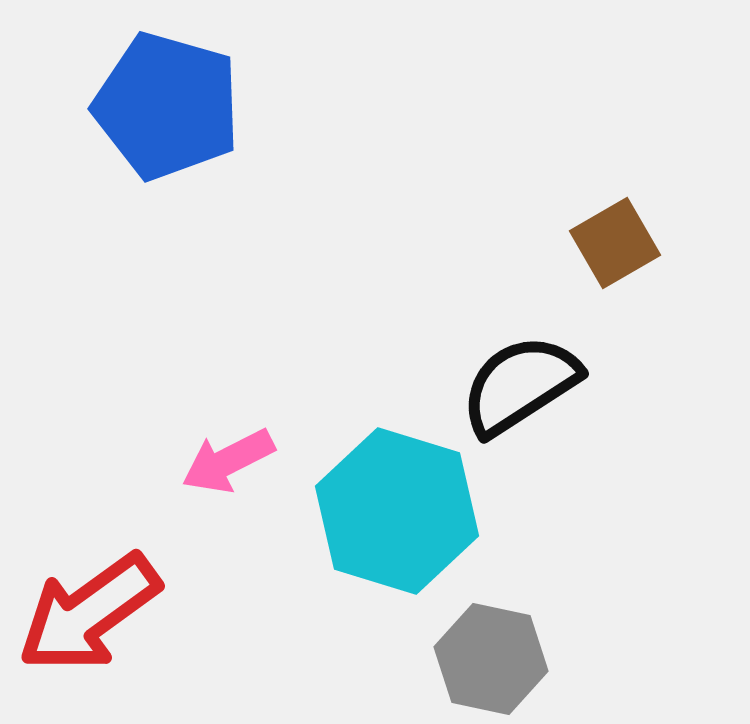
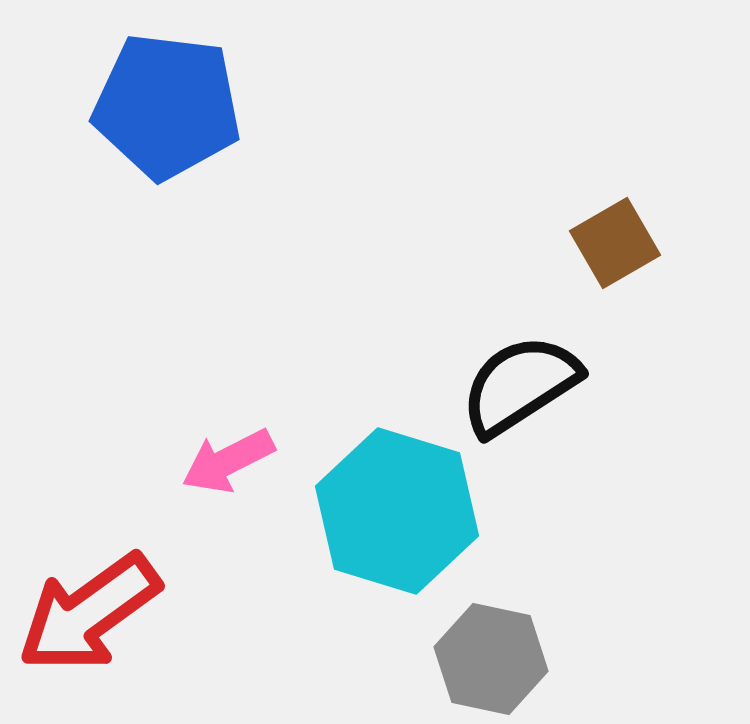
blue pentagon: rotated 9 degrees counterclockwise
